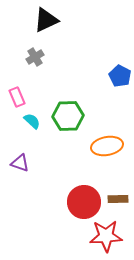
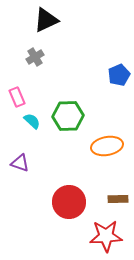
blue pentagon: moved 1 px left, 1 px up; rotated 20 degrees clockwise
red circle: moved 15 px left
